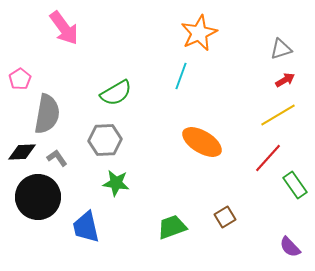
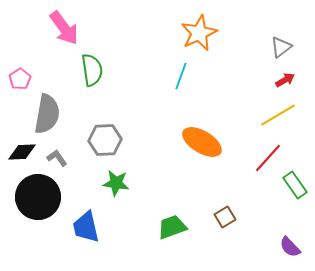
gray triangle: moved 2 px up; rotated 20 degrees counterclockwise
green semicircle: moved 24 px left, 23 px up; rotated 68 degrees counterclockwise
